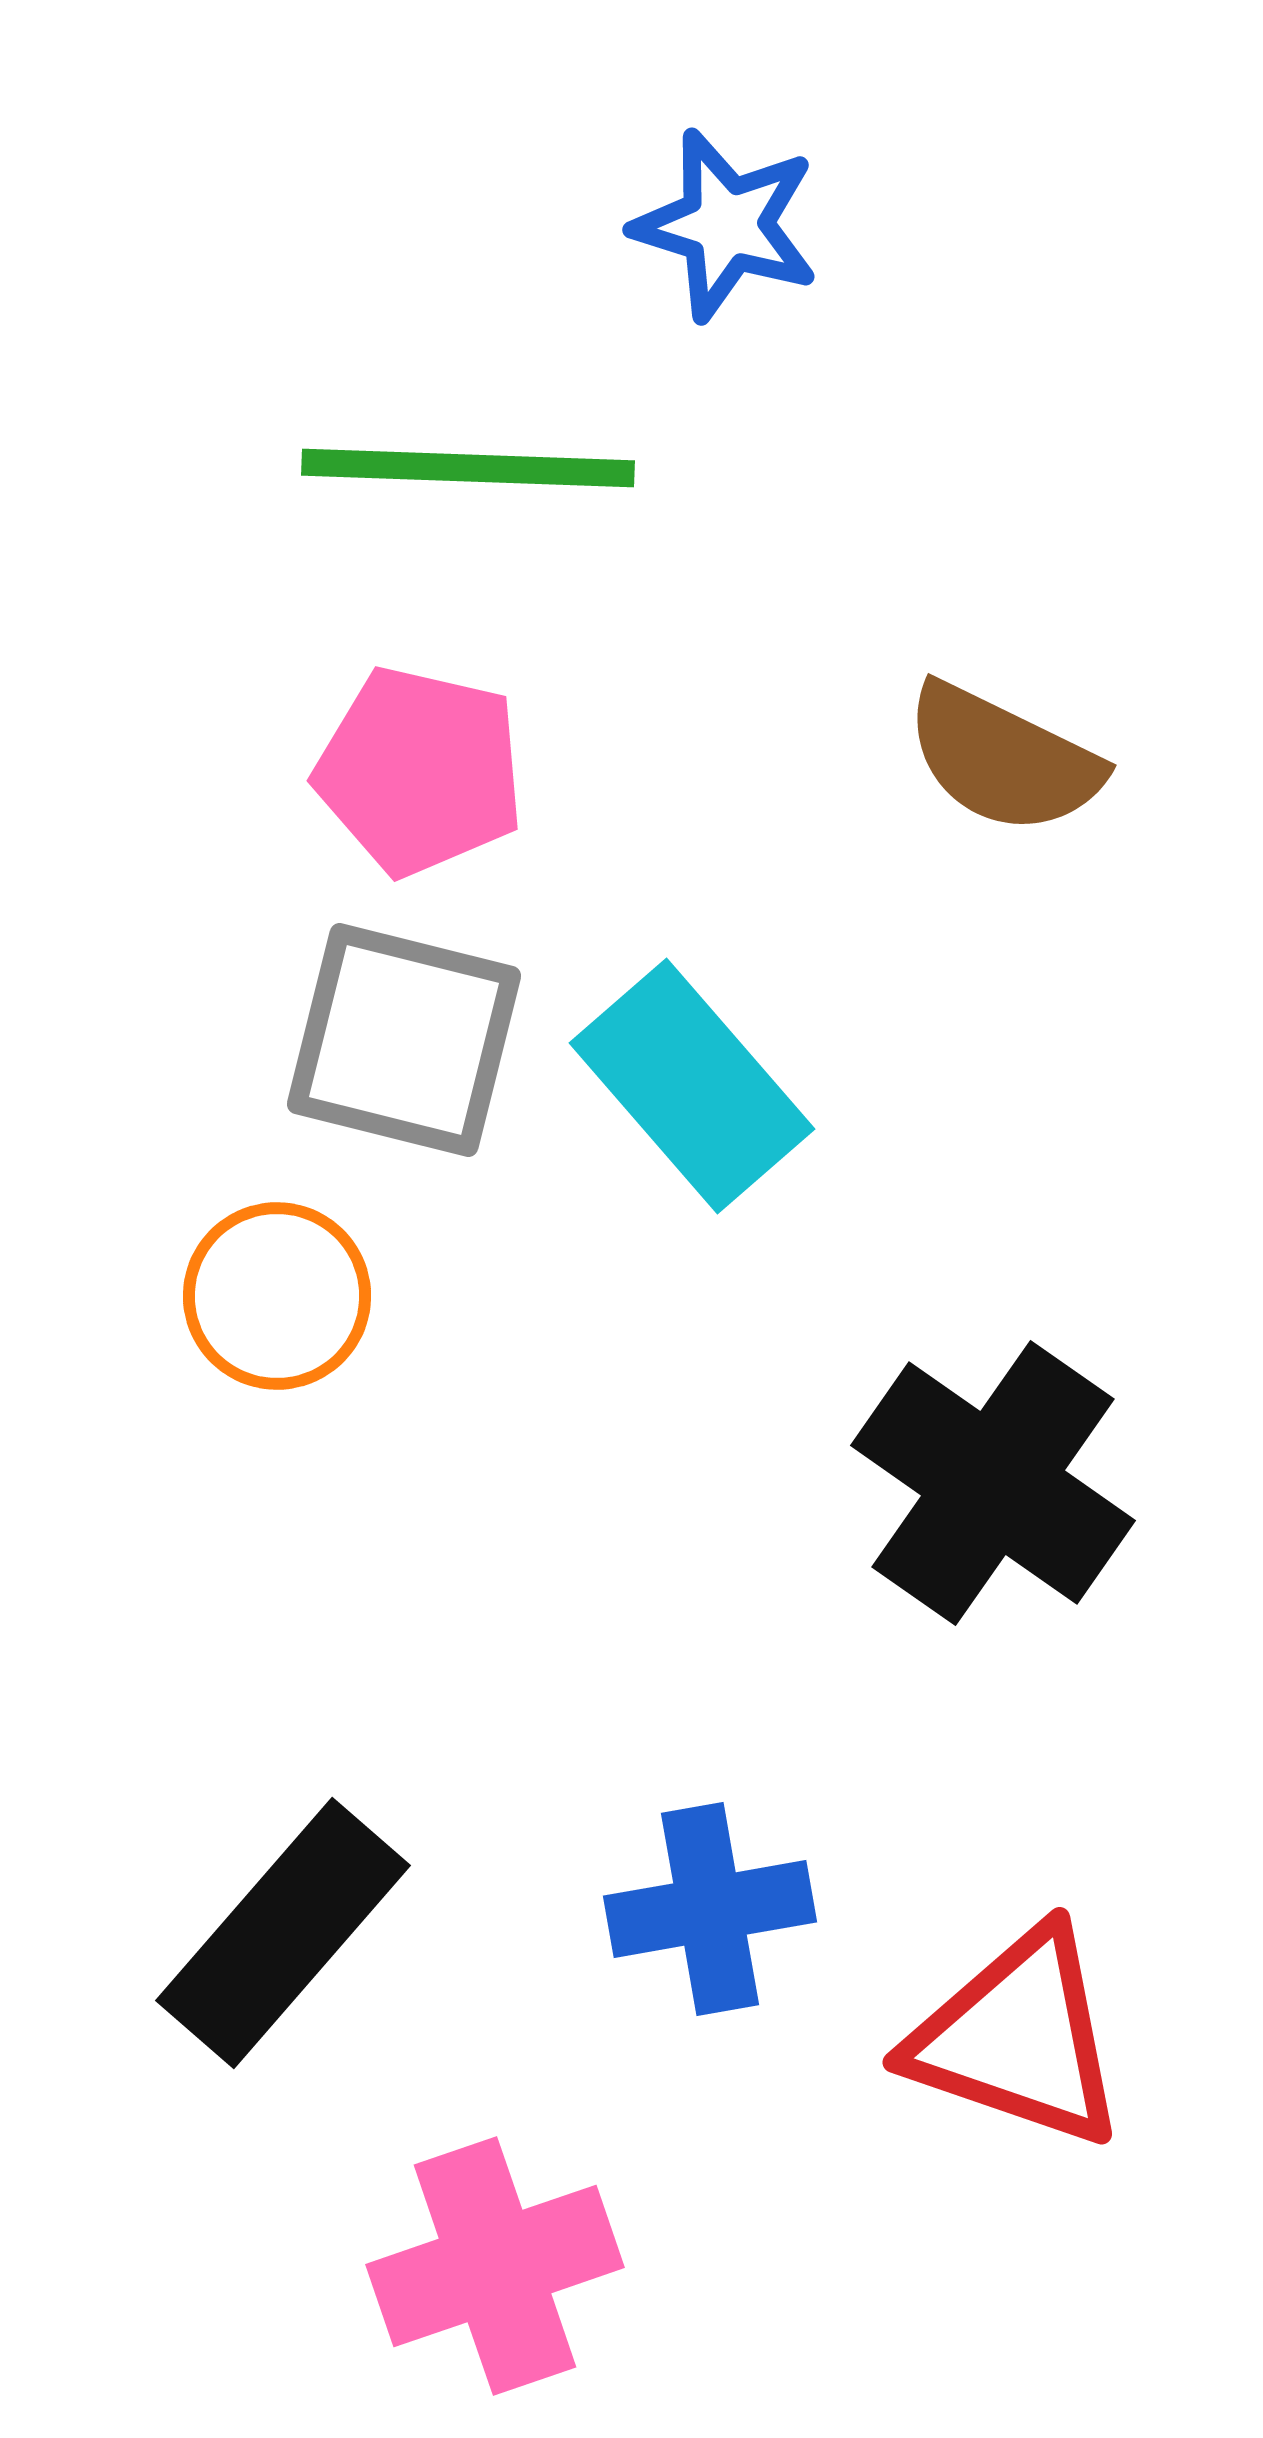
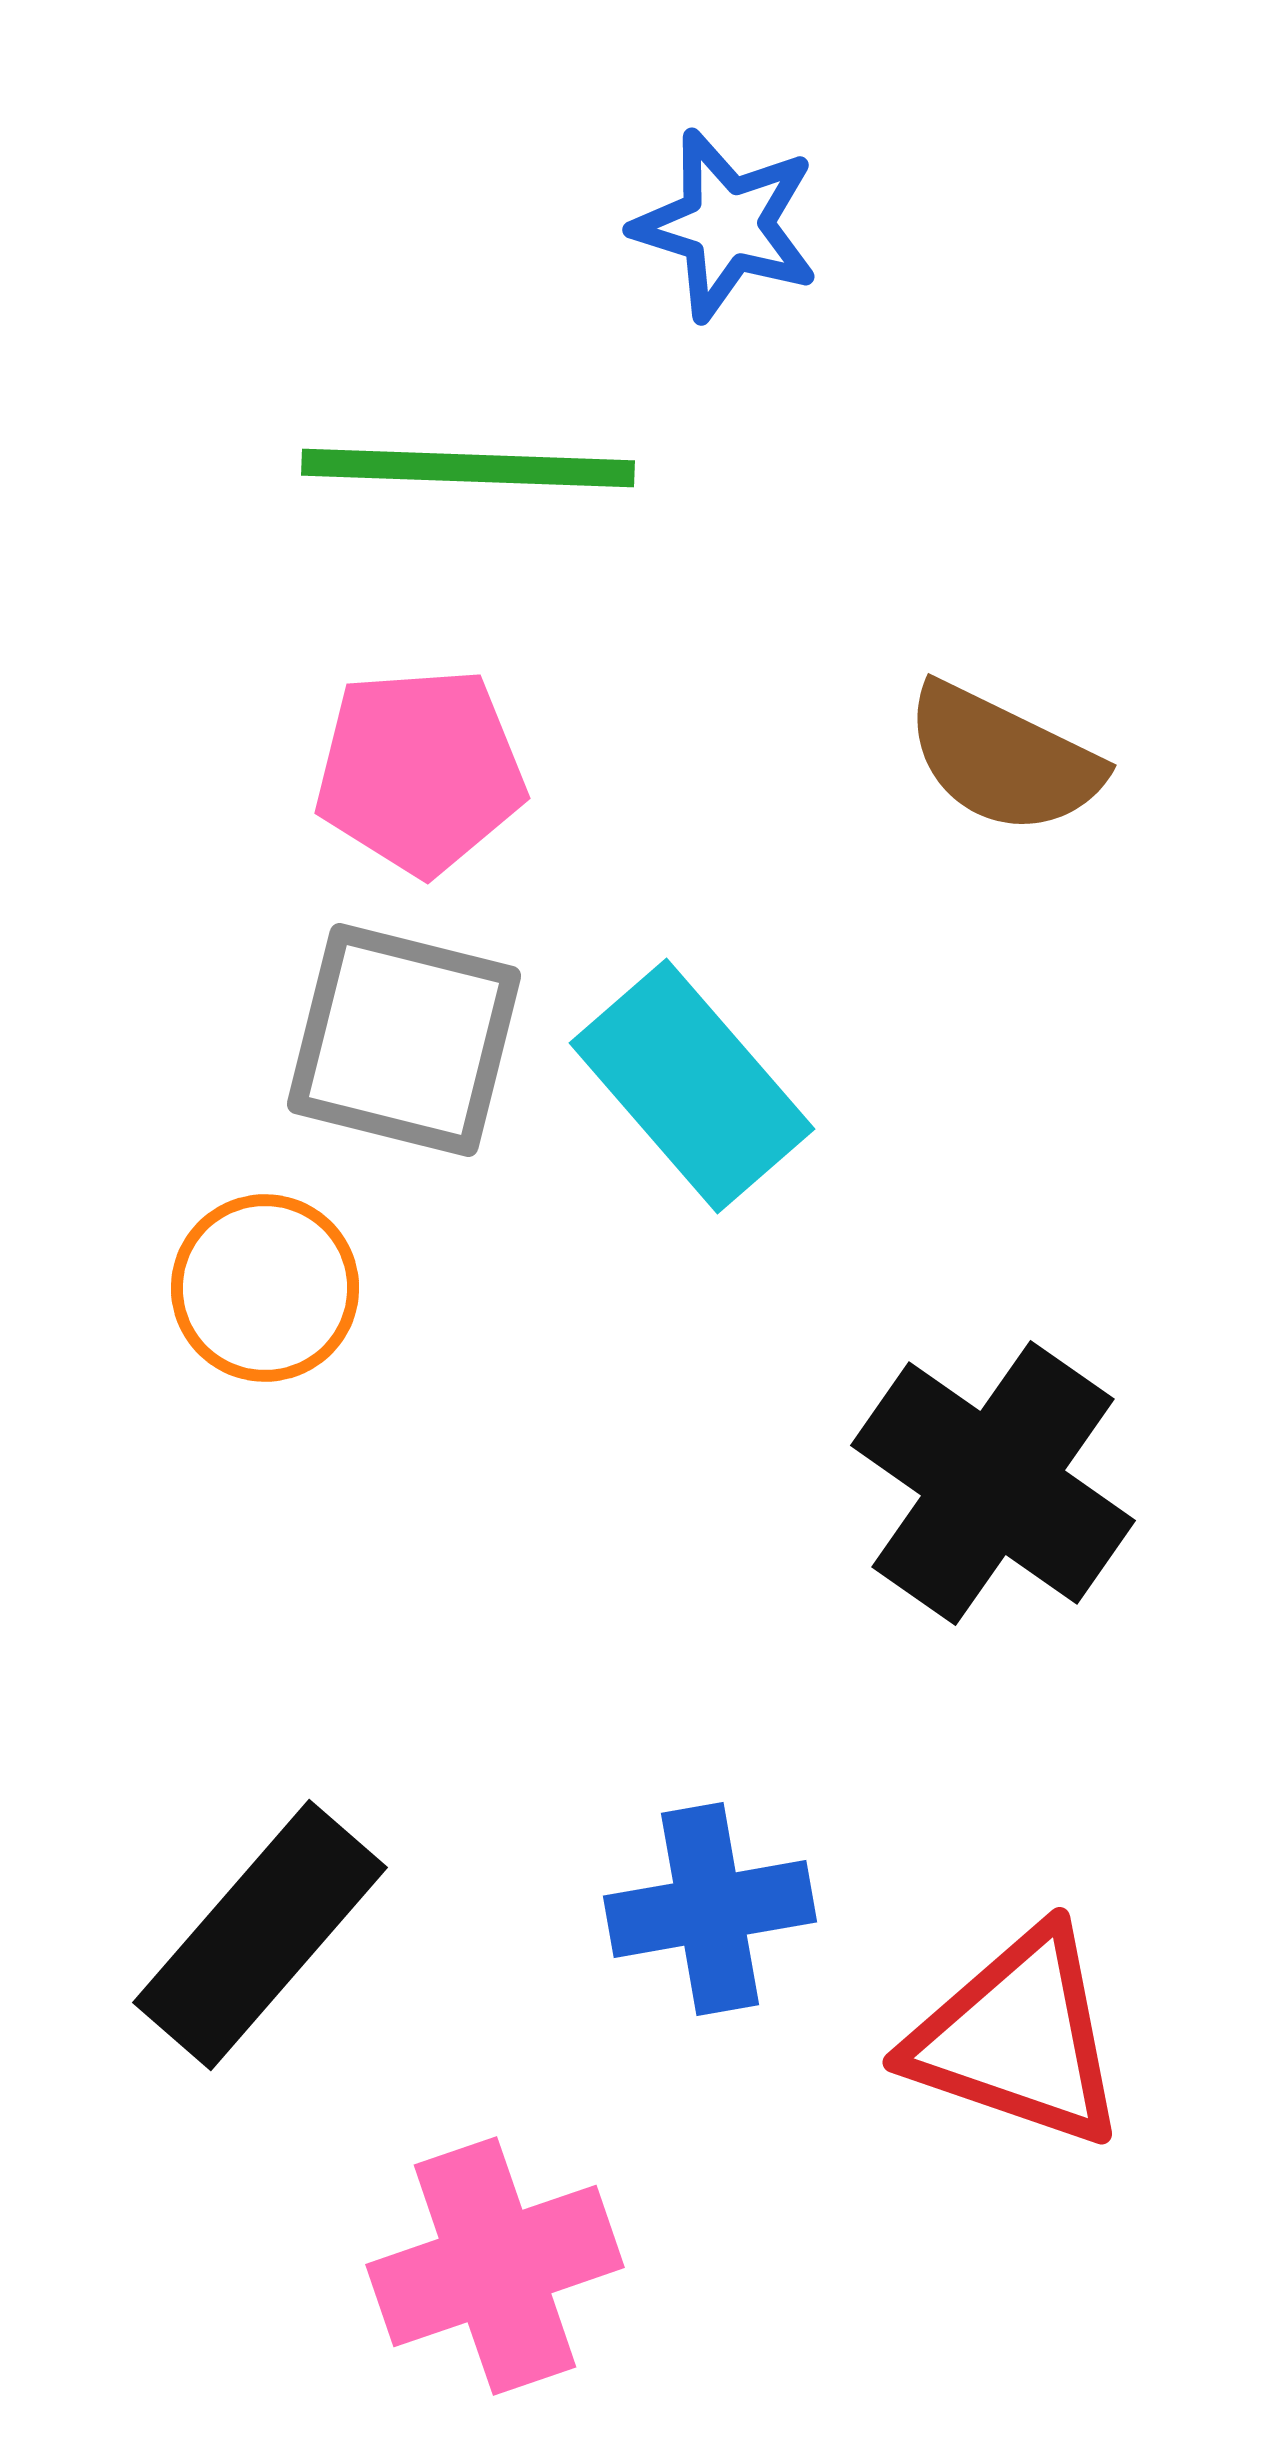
pink pentagon: rotated 17 degrees counterclockwise
orange circle: moved 12 px left, 8 px up
black rectangle: moved 23 px left, 2 px down
